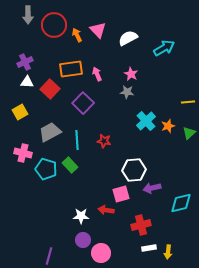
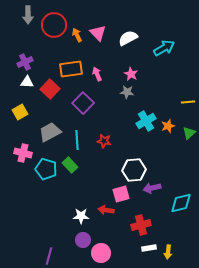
pink triangle: moved 3 px down
cyan cross: rotated 12 degrees clockwise
